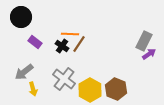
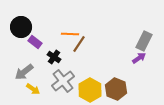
black circle: moved 10 px down
black cross: moved 8 px left, 11 px down
purple arrow: moved 10 px left, 4 px down
gray cross: moved 1 px left, 2 px down; rotated 15 degrees clockwise
yellow arrow: rotated 40 degrees counterclockwise
